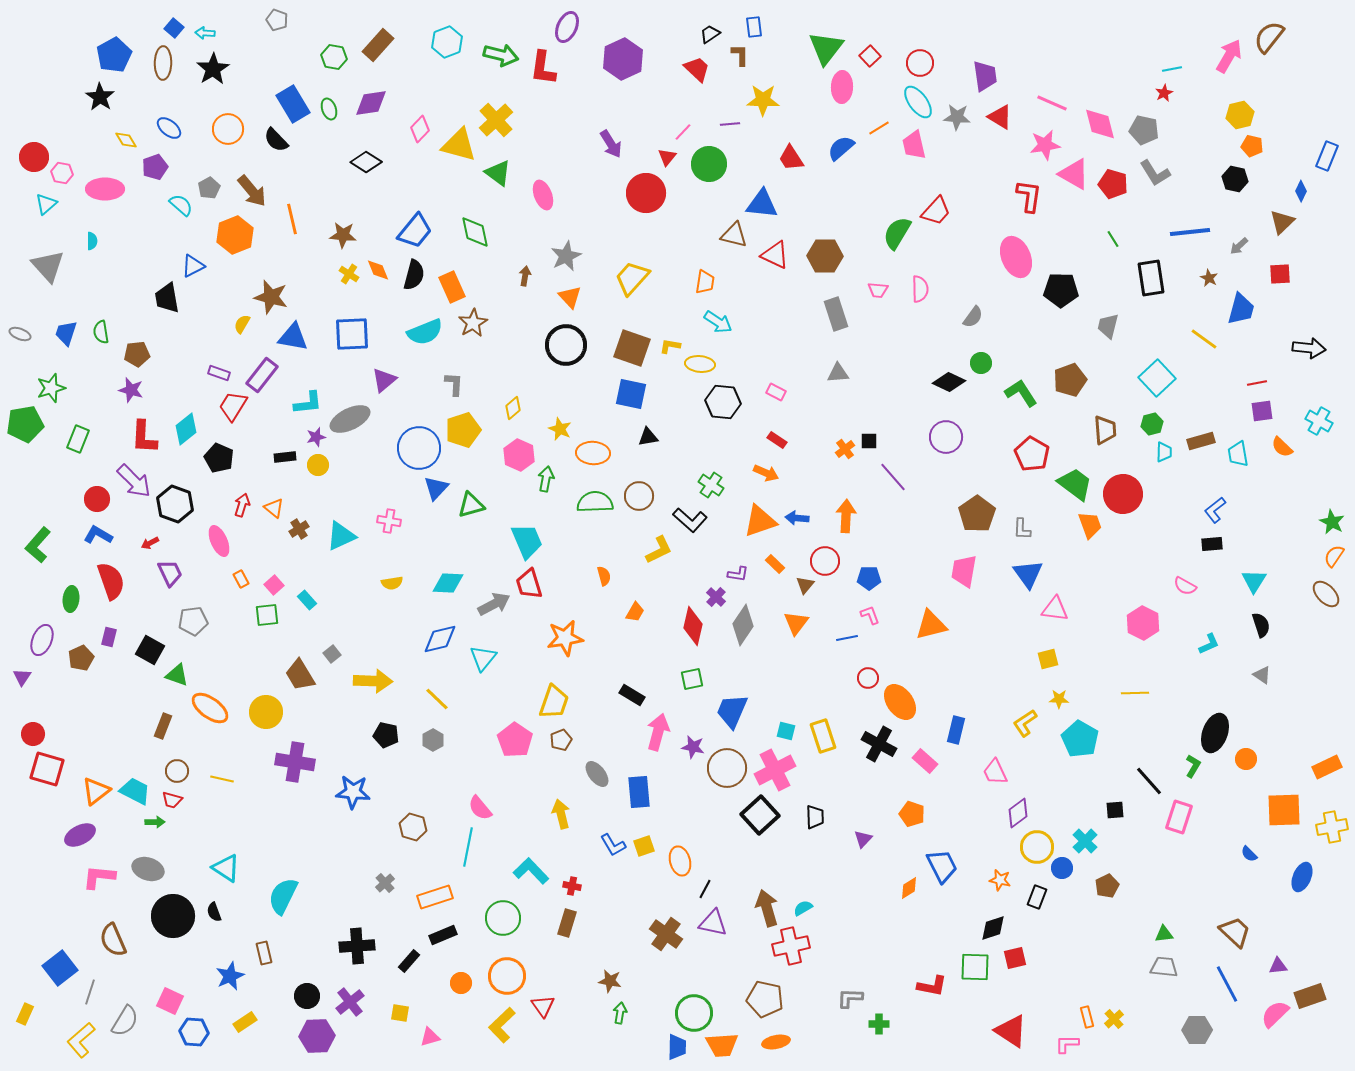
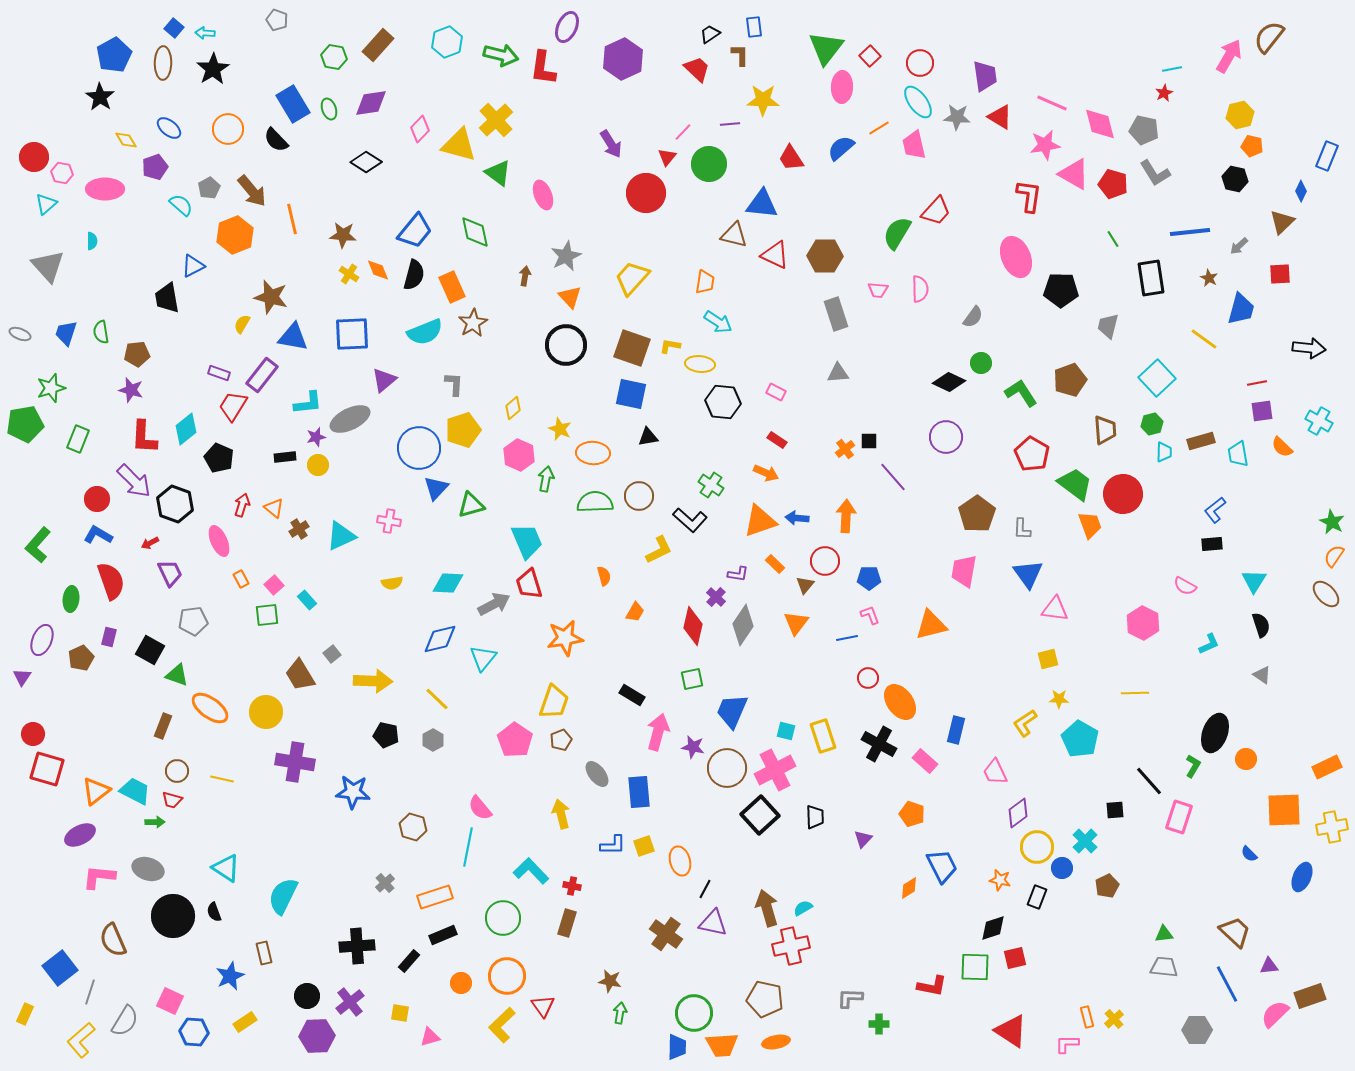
blue L-shape at (613, 845): rotated 60 degrees counterclockwise
purple triangle at (1278, 966): moved 9 px left
